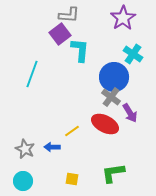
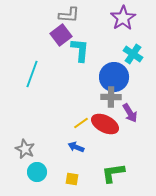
purple square: moved 1 px right, 1 px down
gray cross: rotated 36 degrees counterclockwise
yellow line: moved 9 px right, 8 px up
blue arrow: moved 24 px right; rotated 21 degrees clockwise
cyan circle: moved 14 px right, 9 px up
